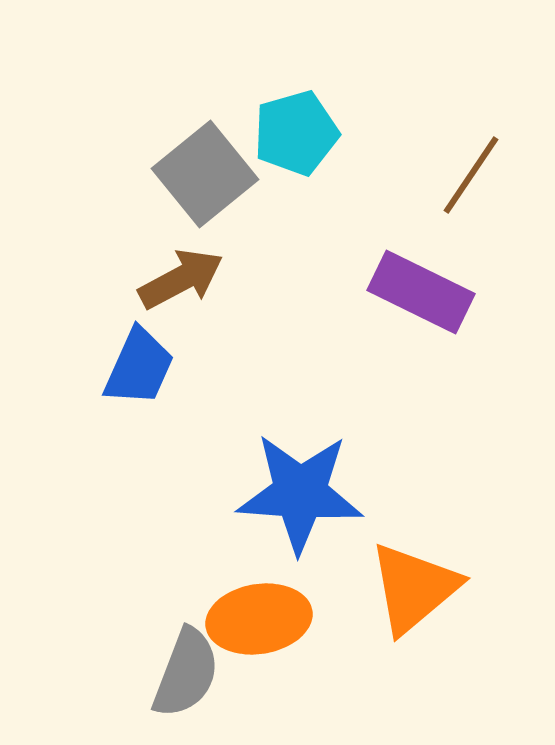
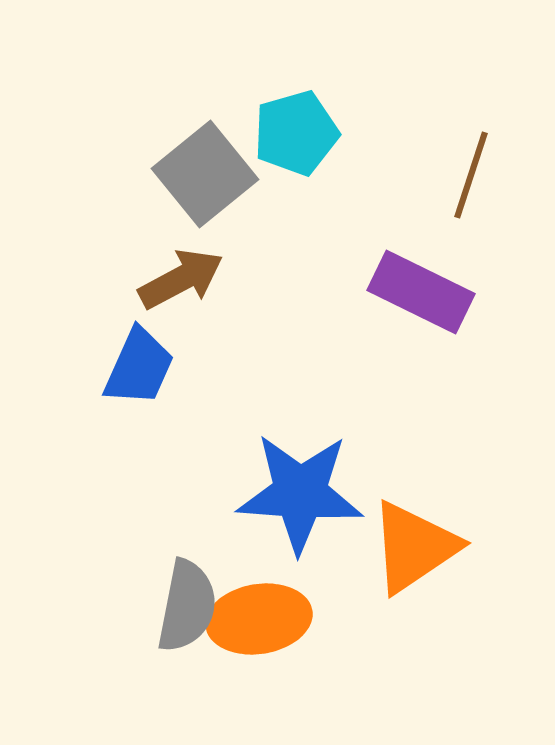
brown line: rotated 16 degrees counterclockwise
orange triangle: moved 41 px up; rotated 6 degrees clockwise
gray semicircle: moved 1 px right, 67 px up; rotated 10 degrees counterclockwise
